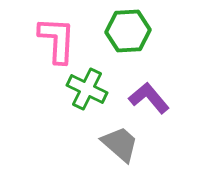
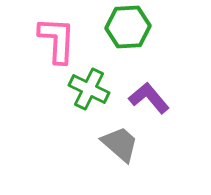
green hexagon: moved 4 px up
green cross: moved 2 px right
